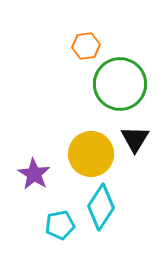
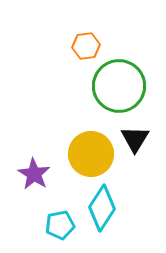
green circle: moved 1 px left, 2 px down
cyan diamond: moved 1 px right, 1 px down
